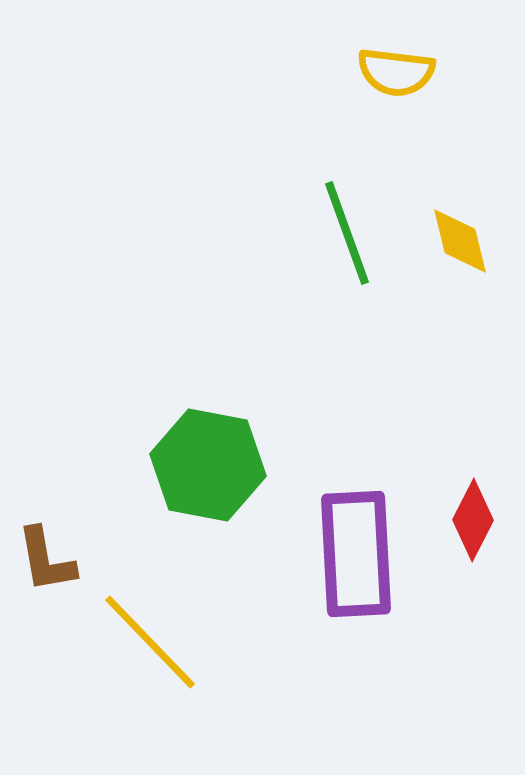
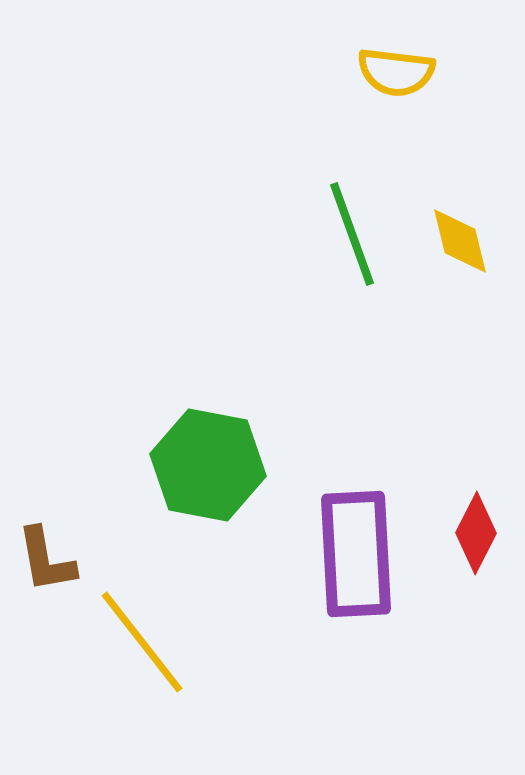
green line: moved 5 px right, 1 px down
red diamond: moved 3 px right, 13 px down
yellow line: moved 8 px left; rotated 6 degrees clockwise
